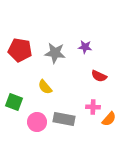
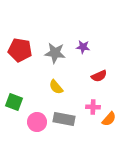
purple star: moved 2 px left
red semicircle: rotated 49 degrees counterclockwise
yellow semicircle: moved 11 px right
